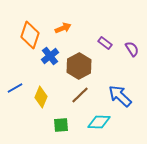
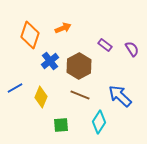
purple rectangle: moved 2 px down
blue cross: moved 5 px down
brown line: rotated 66 degrees clockwise
cyan diamond: rotated 60 degrees counterclockwise
